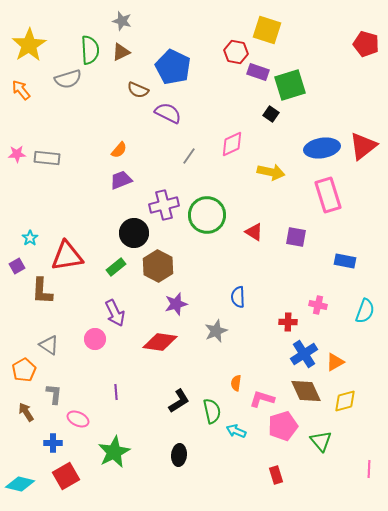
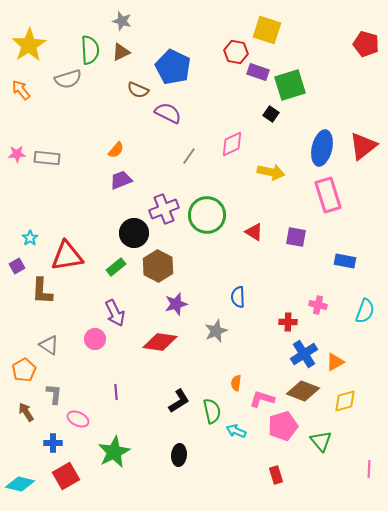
blue ellipse at (322, 148): rotated 68 degrees counterclockwise
orange semicircle at (119, 150): moved 3 px left
purple cross at (164, 205): moved 4 px down; rotated 8 degrees counterclockwise
brown diamond at (306, 391): moved 3 px left; rotated 44 degrees counterclockwise
